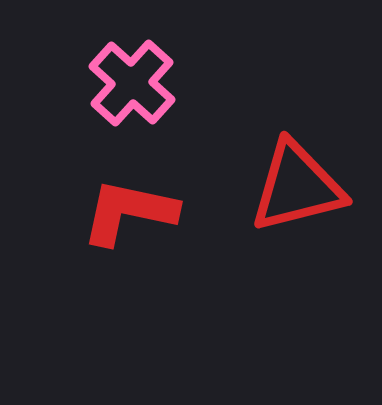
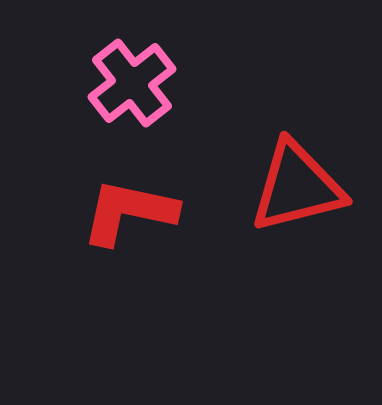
pink cross: rotated 10 degrees clockwise
